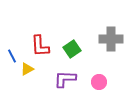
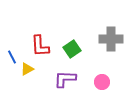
blue line: moved 1 px down
pink circle: moved 3 px right
